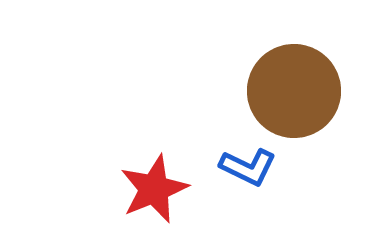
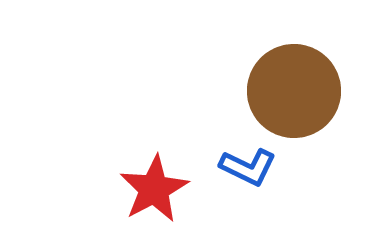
red star: rotated 6 degrees counterclockwise
